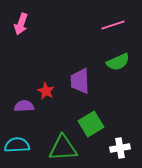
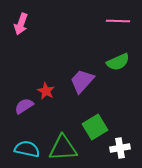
pink line: moved 5 px right, 4 px up; rotated 20 degrees clockwise
purple trapezoid: moved 2 px right; rotated 44 degrees clockwise
purple semicircle: rotated 30 degrees counterclockwise
green square: moved 4 px right, 3 px down
cyan semicircle: moved 10 px right, 4 px down; rotated 15 degrees clockwise
